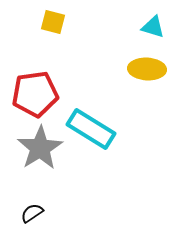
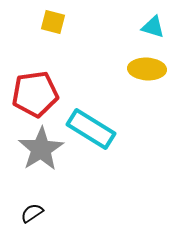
gray star: moved 1 px right, 1 px down
